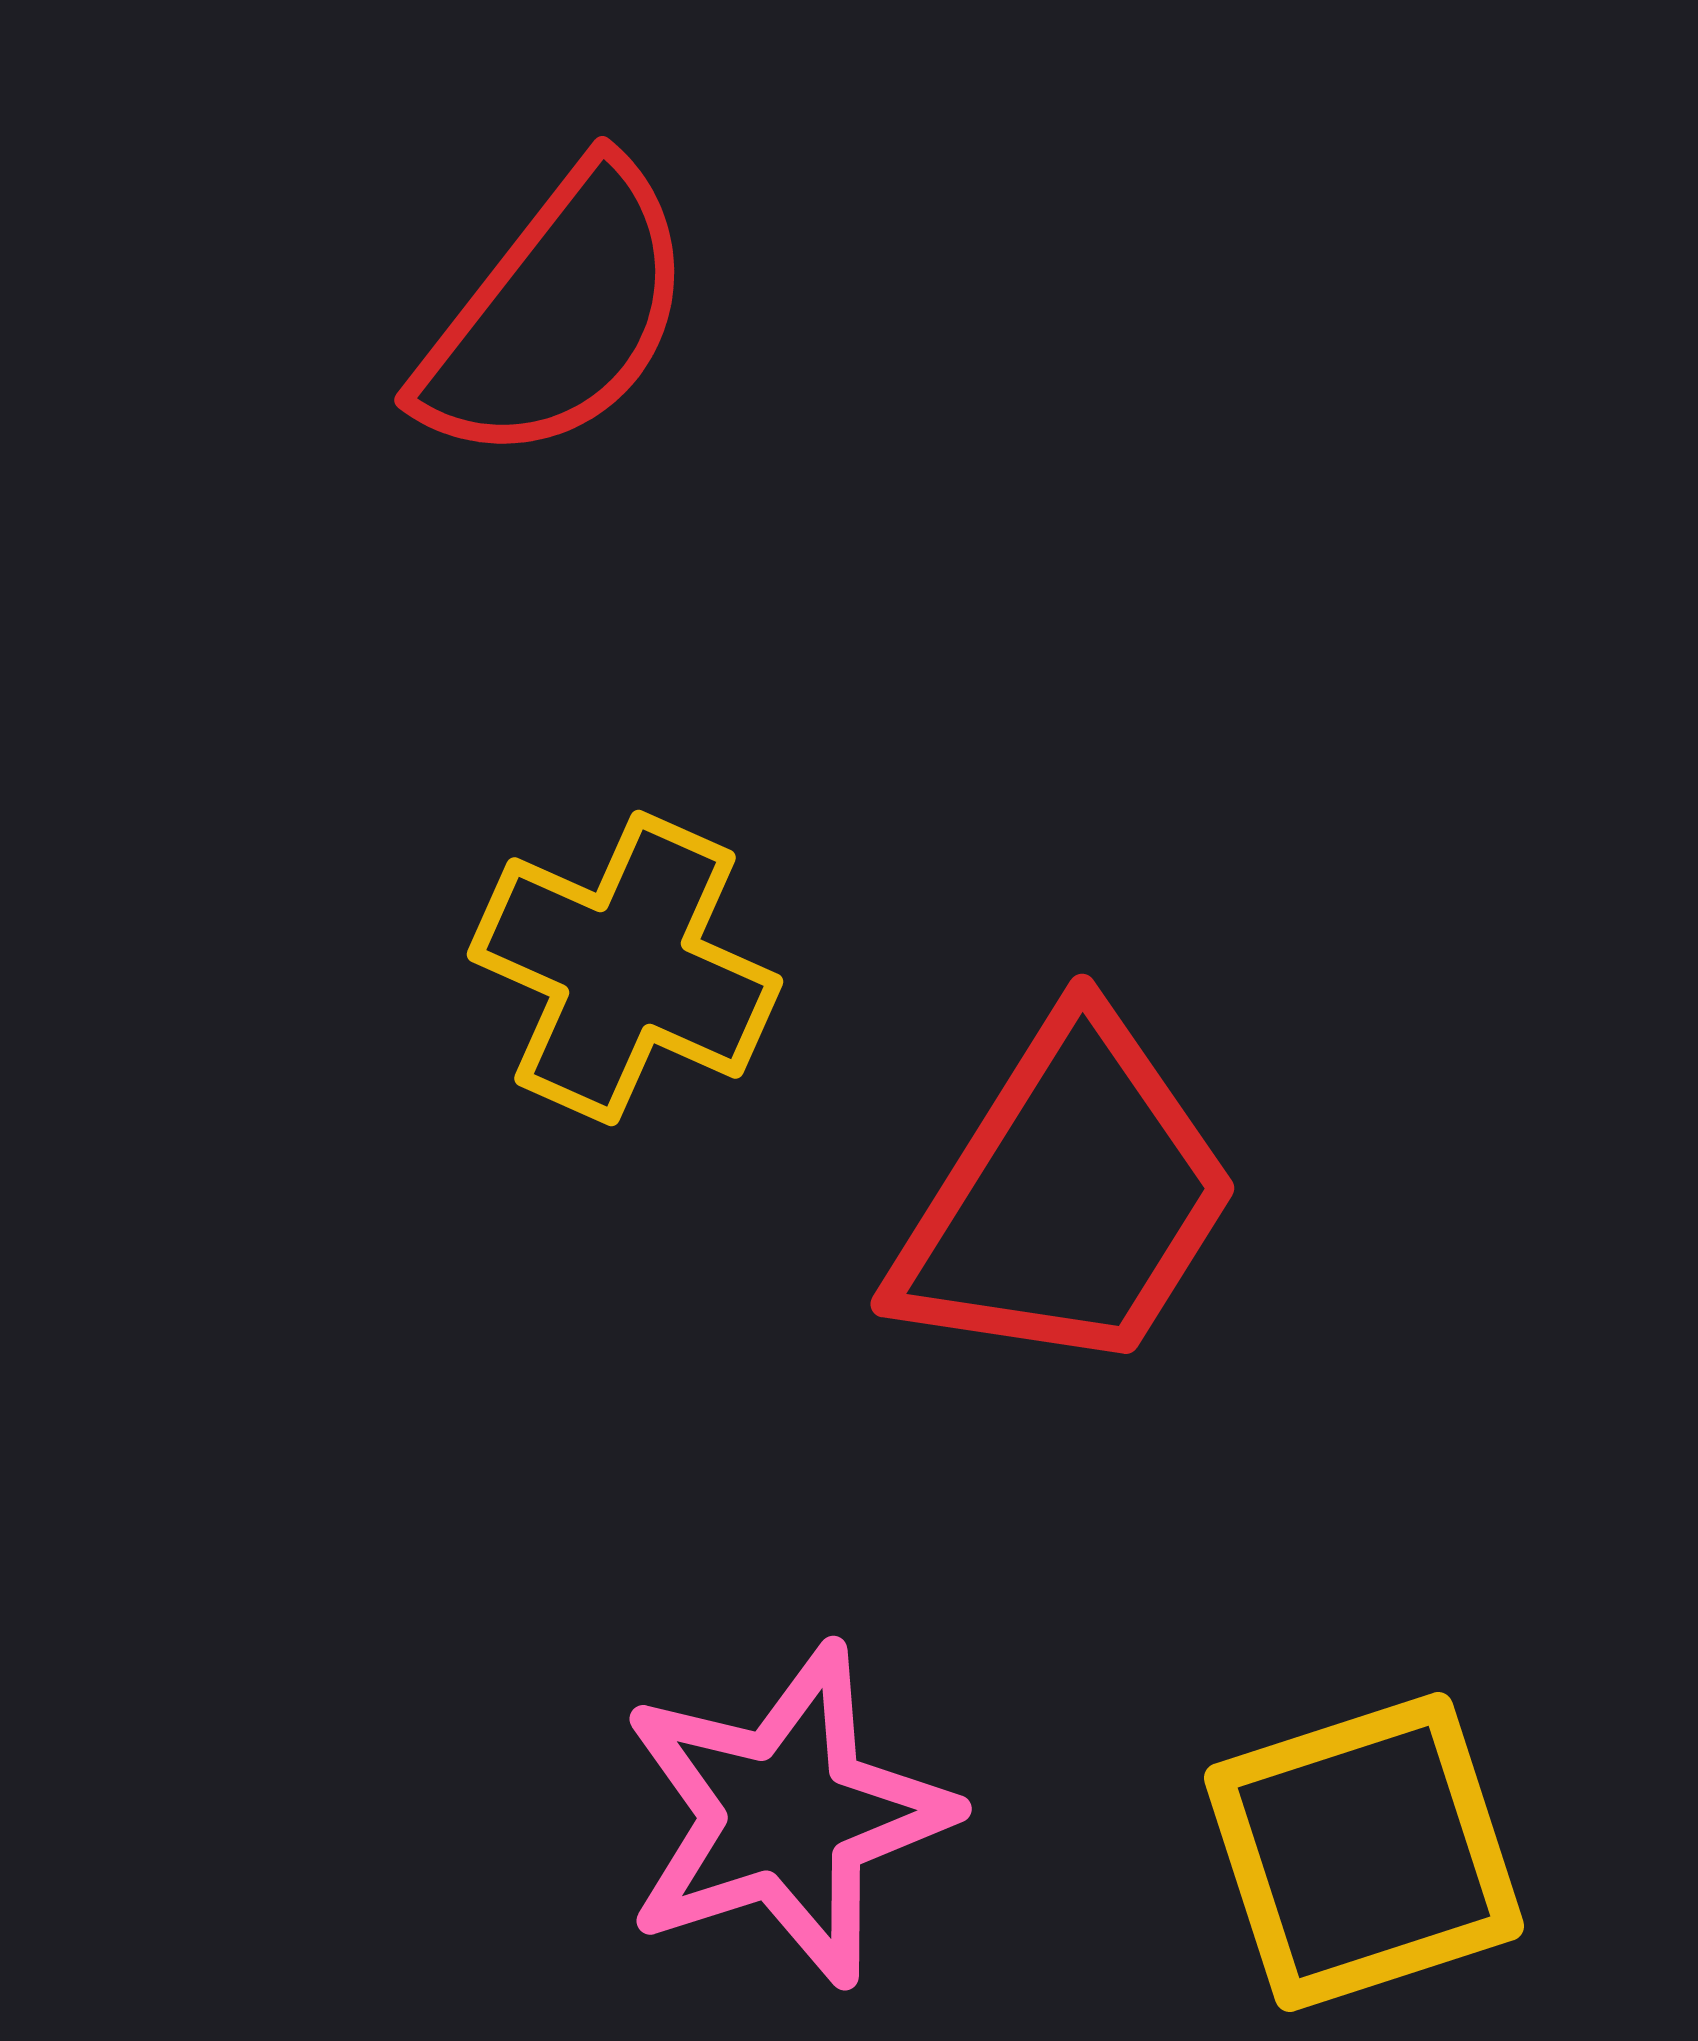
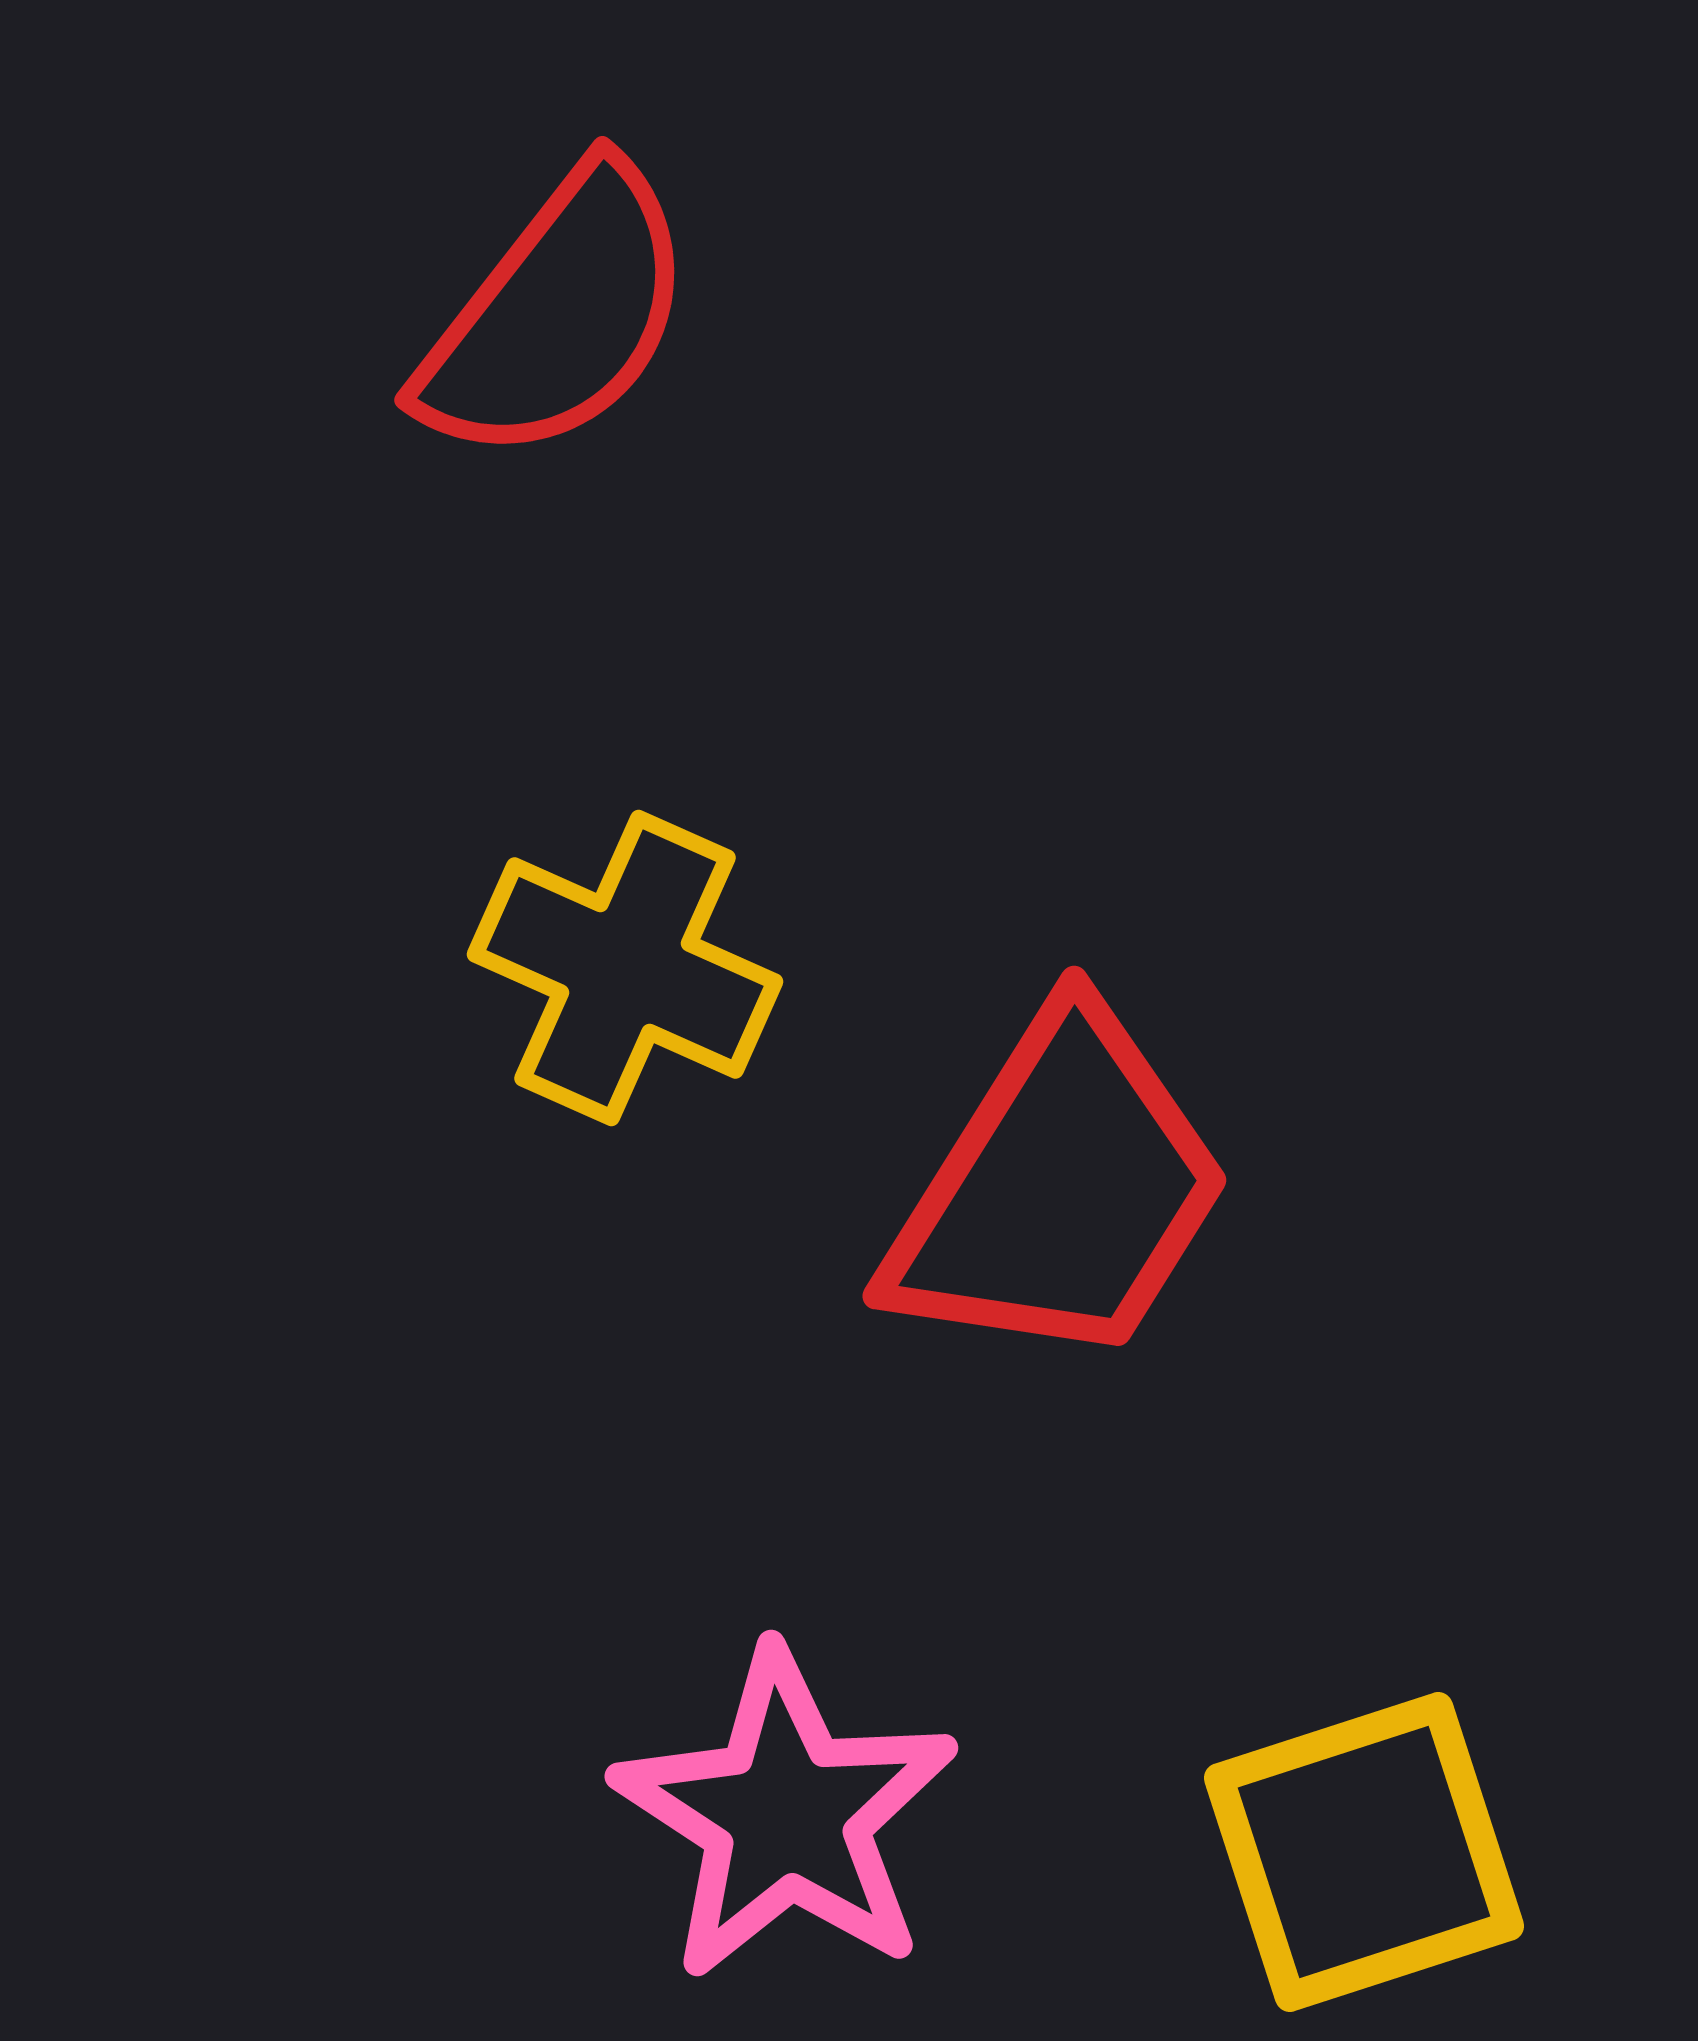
red trapezoid: moved 8 px left, 8 px up
pink star: rotated 21 degrees counterclockwise
